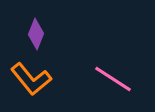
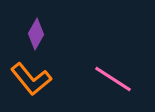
purple diamond: rotated 8 degrees clockwise
